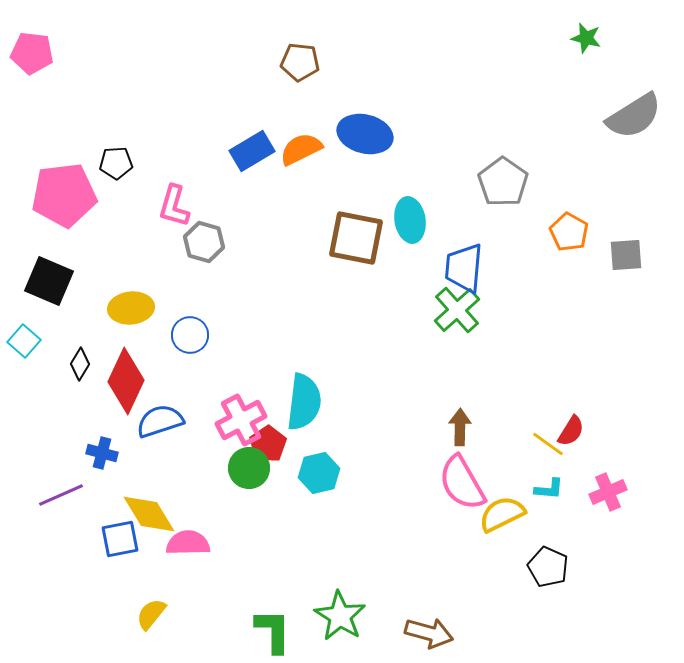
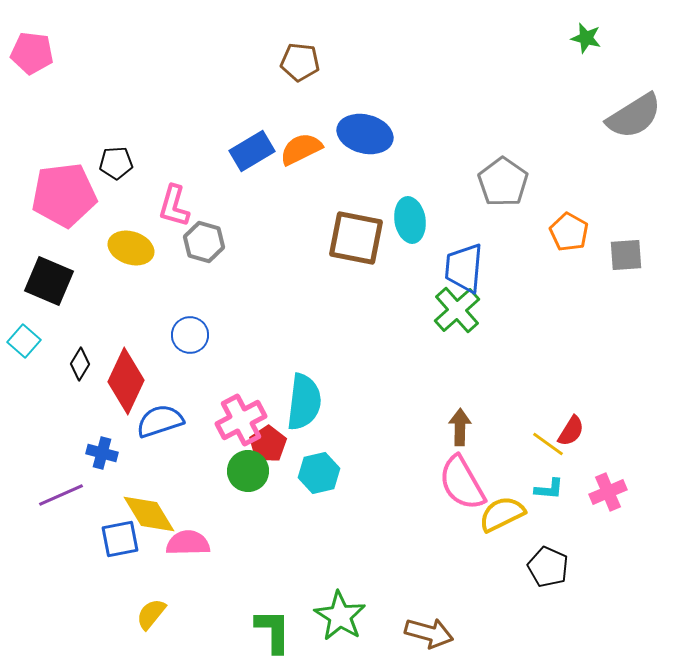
yellow ellipse at (131, 308): moved 60 px up; rotated 24 degrees clockwise
green circle at (249, 468): moved 1 px left, 3 px down
